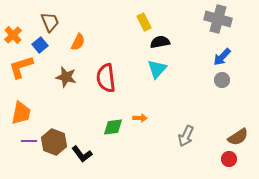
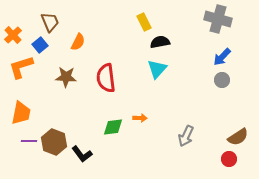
brown star: rotated 10 degrees counterclockwise
